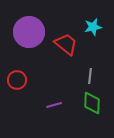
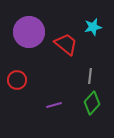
green diamond: rotated 40 degrees clockwise
